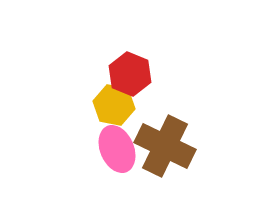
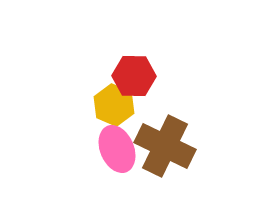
red hexagon: moved 4 px right, 2 px down; rotated 21 degrees counterclockwise
yellow hexagon: rotated 12 degrees clockwise
